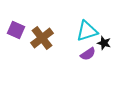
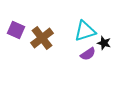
cyan triangle: moved 2 px left
